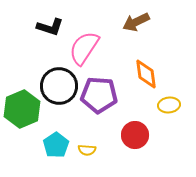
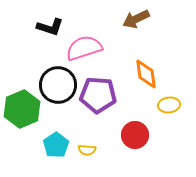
brown arrow: moved 3 px up
pink semicircle: rotated 39 degrees clockwise
black circle: moved 1 px left, 1 px up
purple pentagon: moved 1 px left
